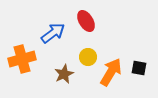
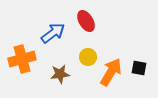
brown star: moved 4 px left; rotated 18 degrees clockwise
